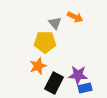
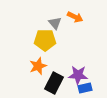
yellow pentagon: moved 2 px up
